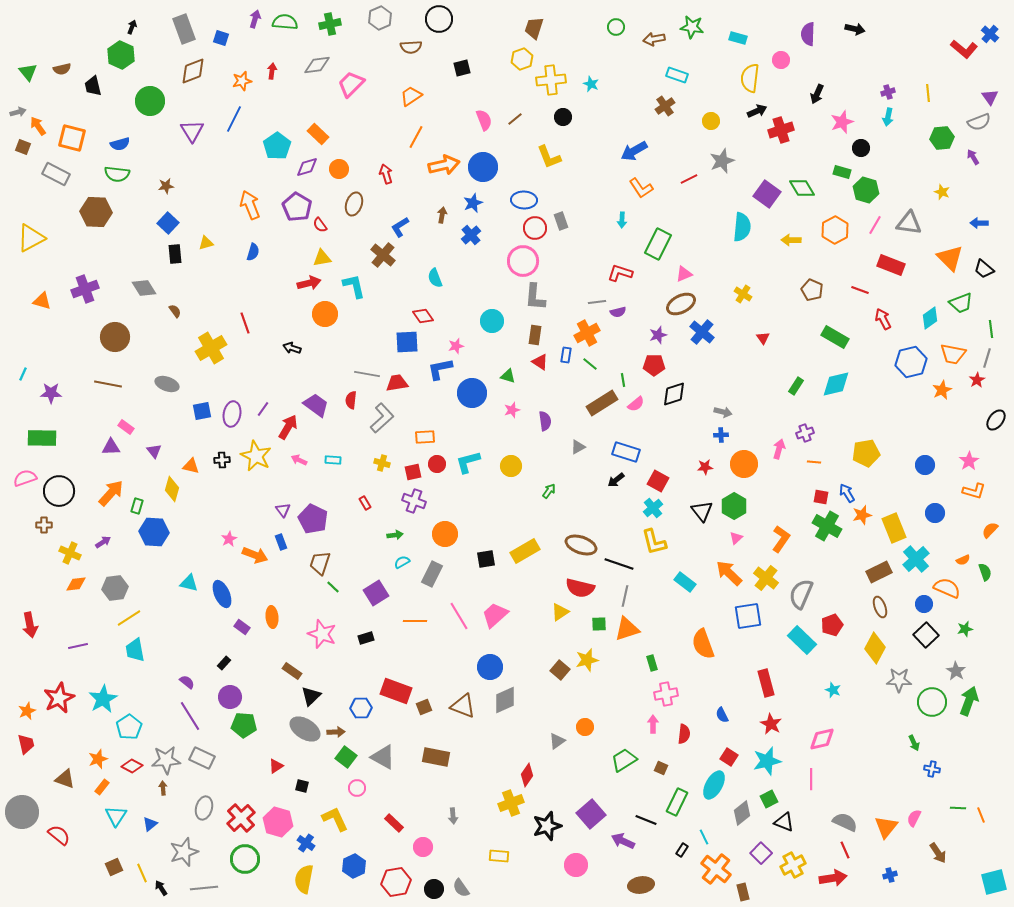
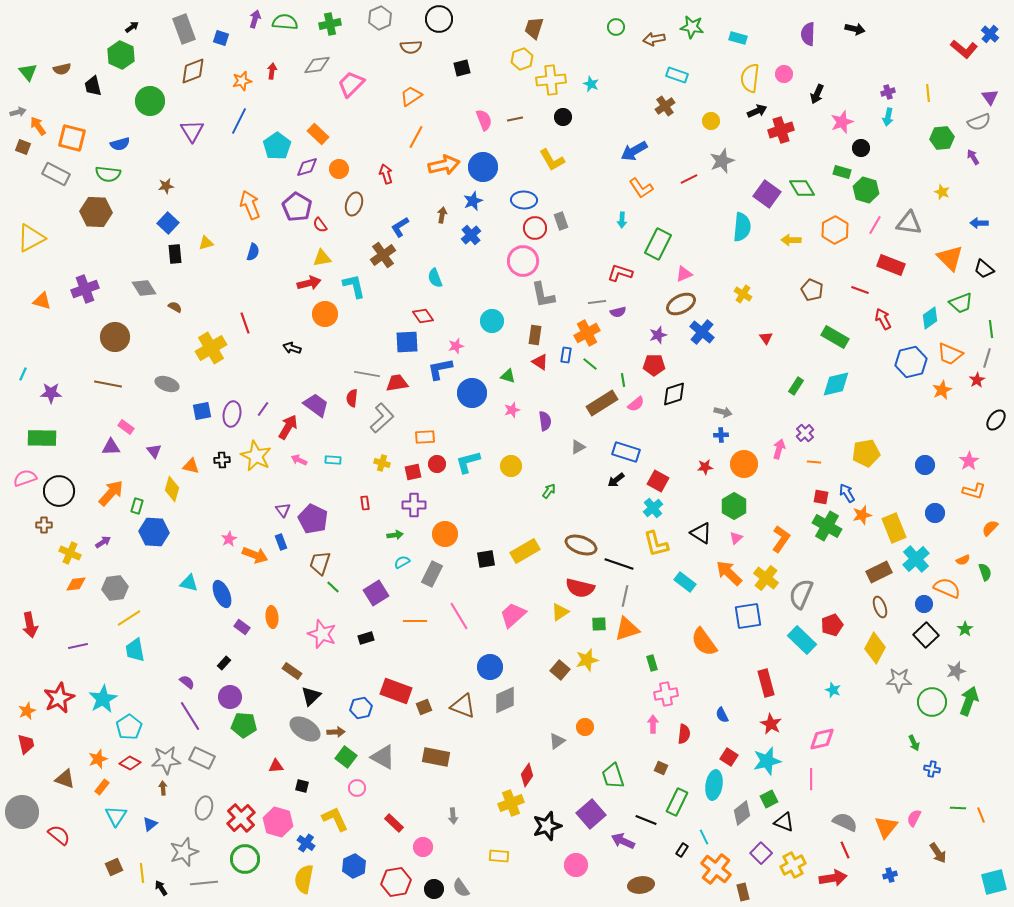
black arrow at (132, 27): rotated 32 degrees clockwise
pink circle at (781, 60): moved 3 px right, 14 px down
blue line at (234, 119): moved 5 px right, 2 px down
brown line at (515, 119): rotated 28 degrees clockwise
yellow L-shape at (549, 157): moved 3 px right, 3 px down; rotated 8 degrees counterclockwise
green semicircle at (117, 174): moved 9 px left
blue star at (473, 203): moved 2 px up
brown cross at (383, 255): rotated 15 degrees clockwise
gray L-shape at (535, 297): moved 8 px right, 2 px up; rotated 16 degrees counterclockwise
brown semicircle at (175, 311): moved 4 px up; rotated 24 degrees counterclockwise
red triangle at (763, 338): moved 3 px right
orange trapezoid at (953, 354): moved 3 px left; rotated 12 degrees clockwise
red semicircle at (351, 400): moved 1 px right, 2 px up
purple cross at (805, 433): rotated 24 degrees counterclockwise
purple cross at (414, 501): moved 4 px down; rotated 20 degrees counterclockwise
red rectangle at (365, 503): rotated 24 degrees clockwise
black triangle at (702, 511): moved 1 px left, 22 px down; rotated 20 degrees counterclockwise
orange semicircle at (990, 530): moved 2 px up
yellow L-shape at (654, 542): moved 2 px right, 2 px down
pink trapezoid at (495, 615): moved 18 px right
green star at (965, 629): rotated 21 degrees counterclockwise
orange semicircle at (703, 644): moved 1 px right, 2 px up; rotated 16 degrees counterclockwise
gray star at (956, 671): rotated 24 degrees clockwise
blue hexagon at (361, 708): rotated 10 degrees counterclockwise
green trapezoid at (624, 760): moved 11 px left, 16 px down; rotated 76 degrees counterclockwise
red diamond at (132, 766): moved 2 px left, 3 px up
red triangle at (276, 766): rotated 28 degrees clockwise
cyan ellipse at (714, 785): rotated 20 degrees counterclockwise
yellow line at (142, 873): rotated 18 degrees clockwise
gray line at (204, 888): moved 5 px up
